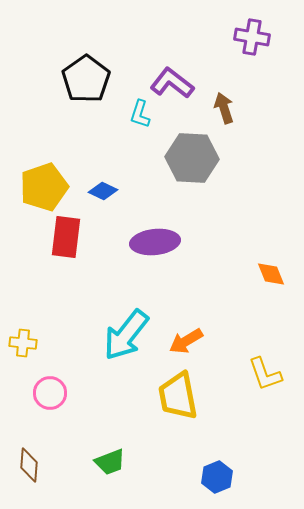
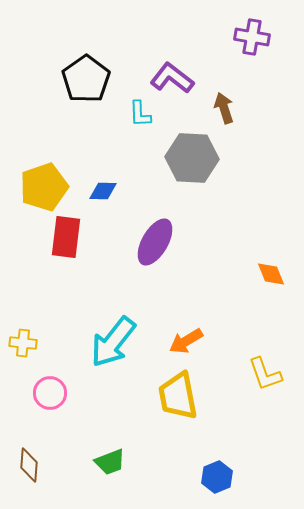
purple L-shape: moved 5 px up
cyan L-shape: rotated 20 degrees counterclockwise
blue diamond: rotated 24 degrees counterclockwise
purple ellipse: rotated 54 degrees counterclockwise
cyan arrow: moved 13 px left, 7 px down
